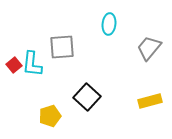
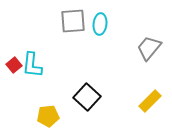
cyan ellipse: moved 9 px left
gray square: moved 11 px right, 26 px up
cyan L-shape: moved 1 px down
yellow rectangle: rotated 30 degrees counterclockwise
yellow pentagon: moved 2 px left; rotated 10 degrees clockwise
